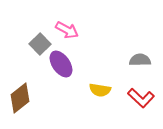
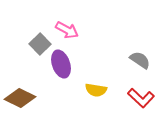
gray semicircle: rotated 35 degrees clockwise
purple ellipse: rotated 16 degrees clockwise
yellow semicircle: moved 4 px left
brown diamond: rotated 64 degrees clockwise
